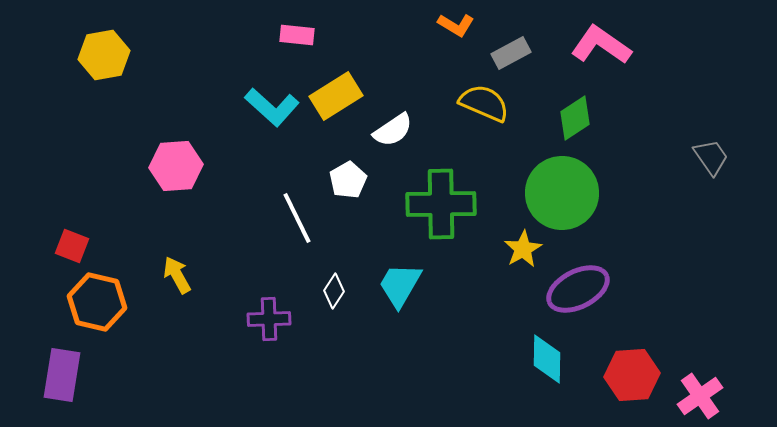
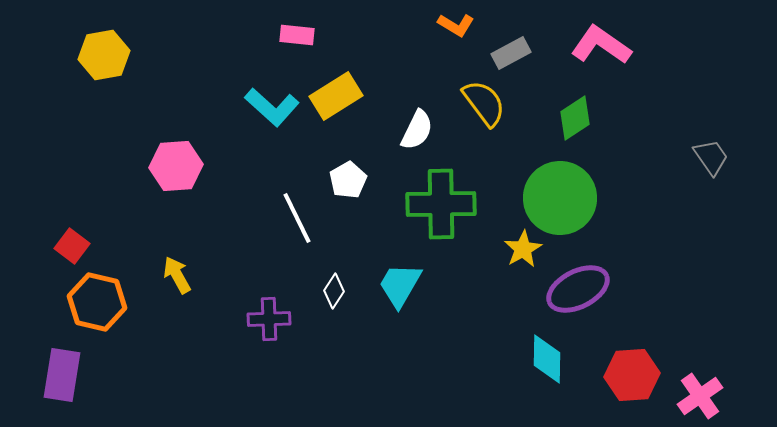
yellow semicircle: rotated 30 degrees clockwise
white semicircle: moved 24 px right; rotated 30 degrees counterclockwise
green circle: moved 2 px left, 5 px down
red square: rotated 16 degrees clockwise
